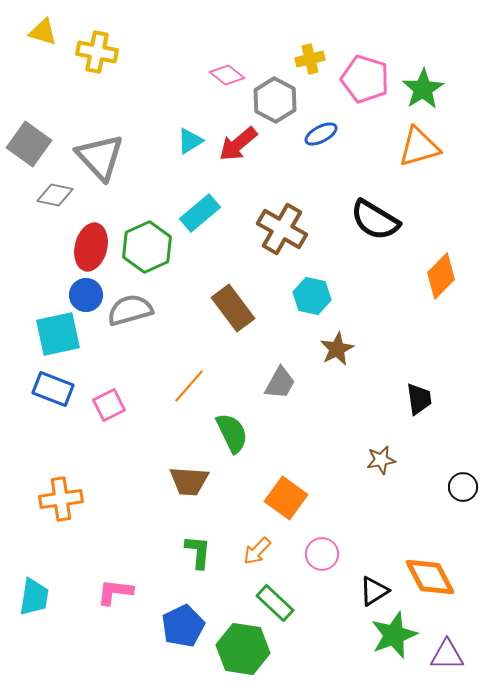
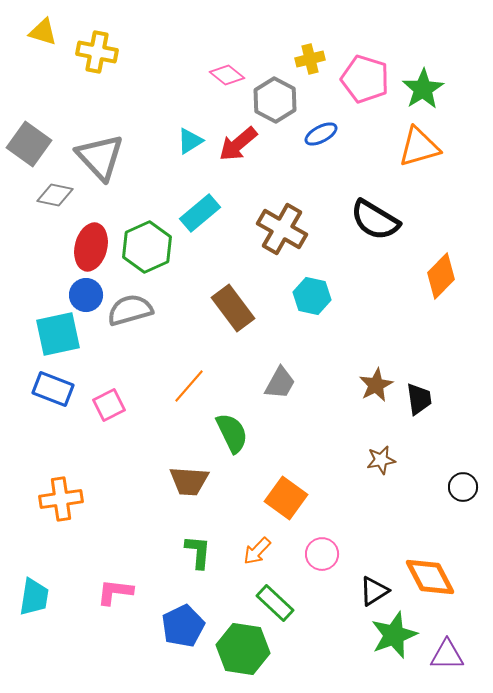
brown star at (337, 349): moved 39 px right, 36 px down
